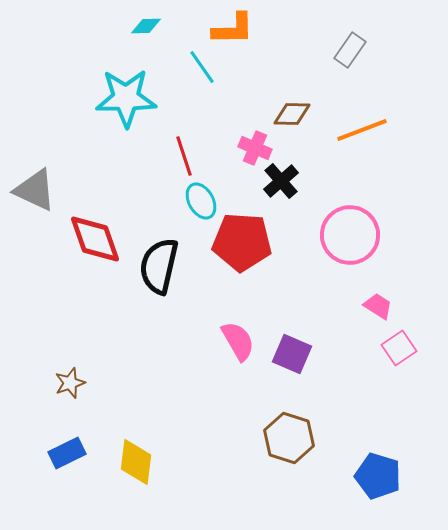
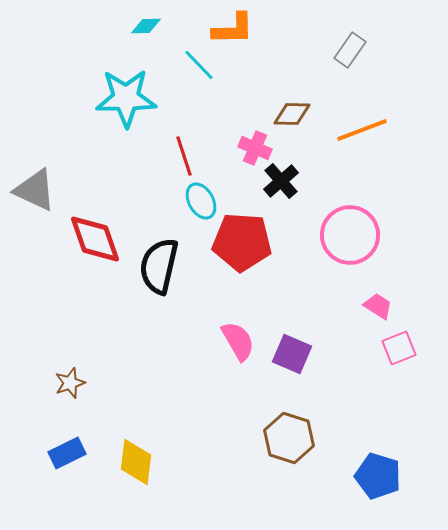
cyan line: moved 3 px left, 2 px up; rotated 9 degrees counterclockwise
pink square: rotated 12 degrees clockwise
